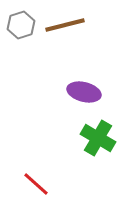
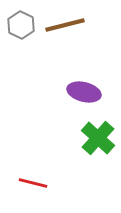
gray hexagon: rotated 16 degrees counterclockwise
green cross: rotated 12 degrees clockwise
red line: moved 3 px left, 1 px up; rotated 28 degrees counterclockwise
